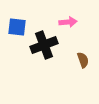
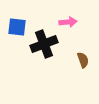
black cross: moved 1 px up
